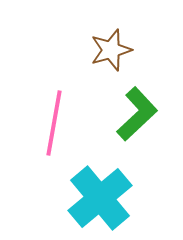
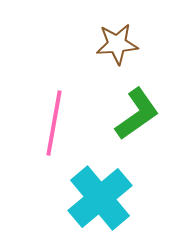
brown star: moved 6 px right, 6 px up; rotated 12 degrees clockwise
green L-shape: rotated 8 degrees clockwise
